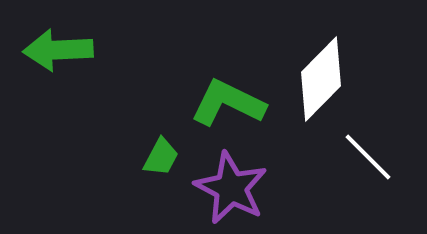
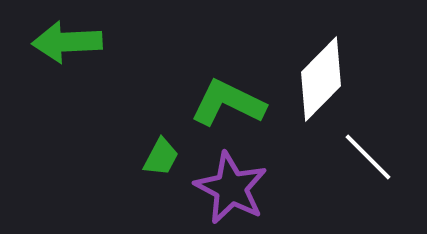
green arrow: moved 9 px right, 8 px up
